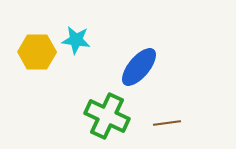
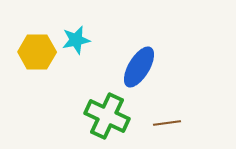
cyan star: rotated 20 degrees counterclockwise
blue ellipse: rotated 9 degrees counterclockwise
